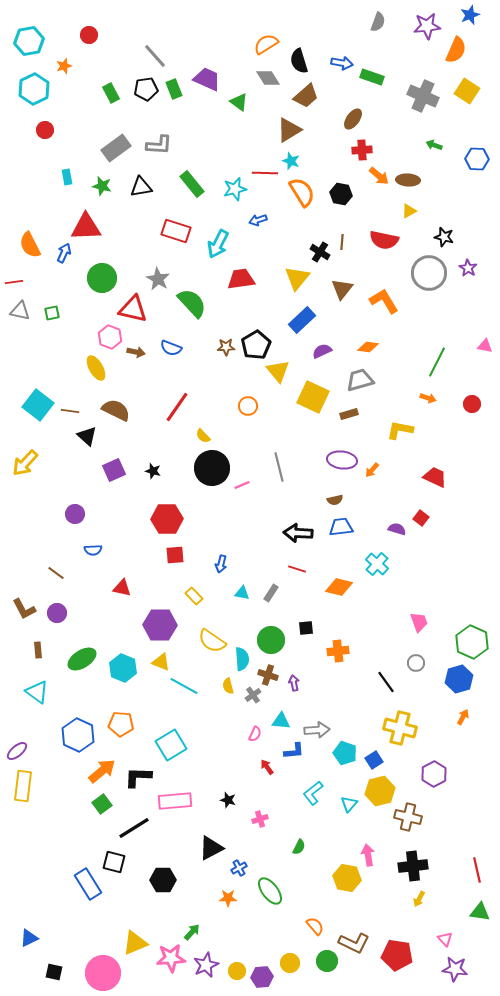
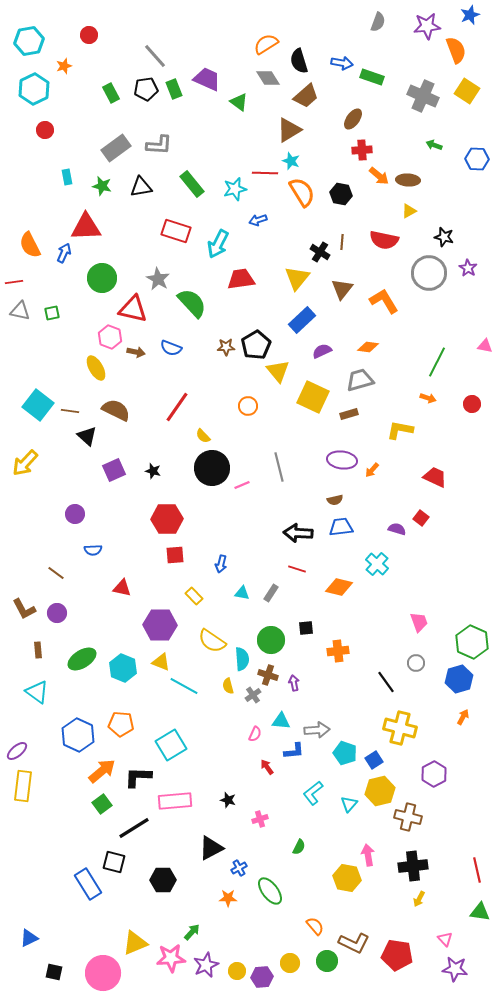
orange semicircle at (456, 50): rotated 44 degrees counterclockwise
